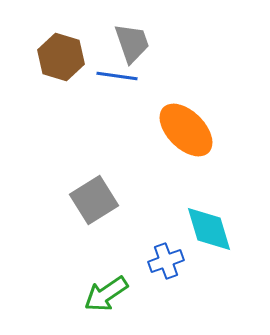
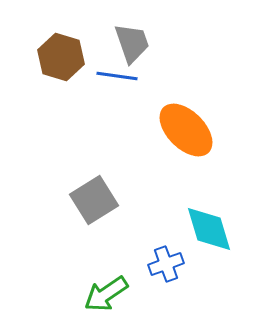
blue cross: moved 3 px down
